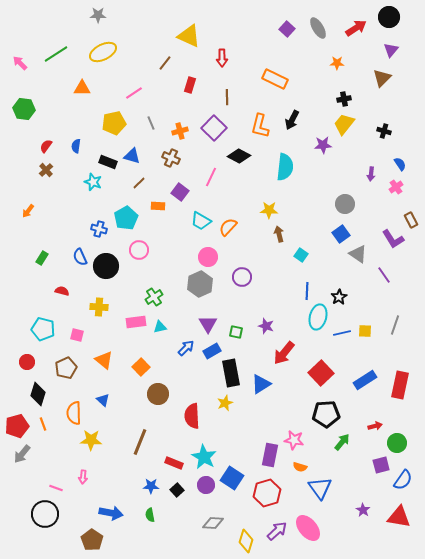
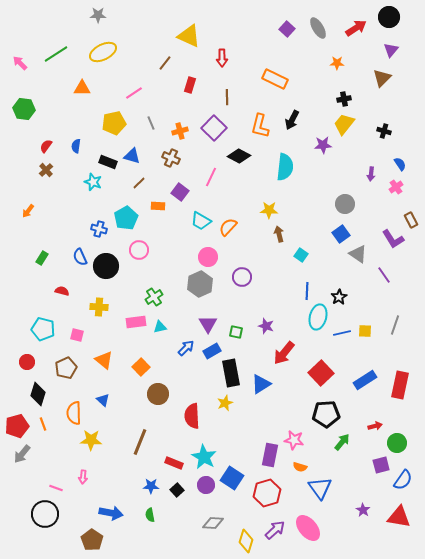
purple arrow at (277, 531): moved 2 px left, 1 px up
